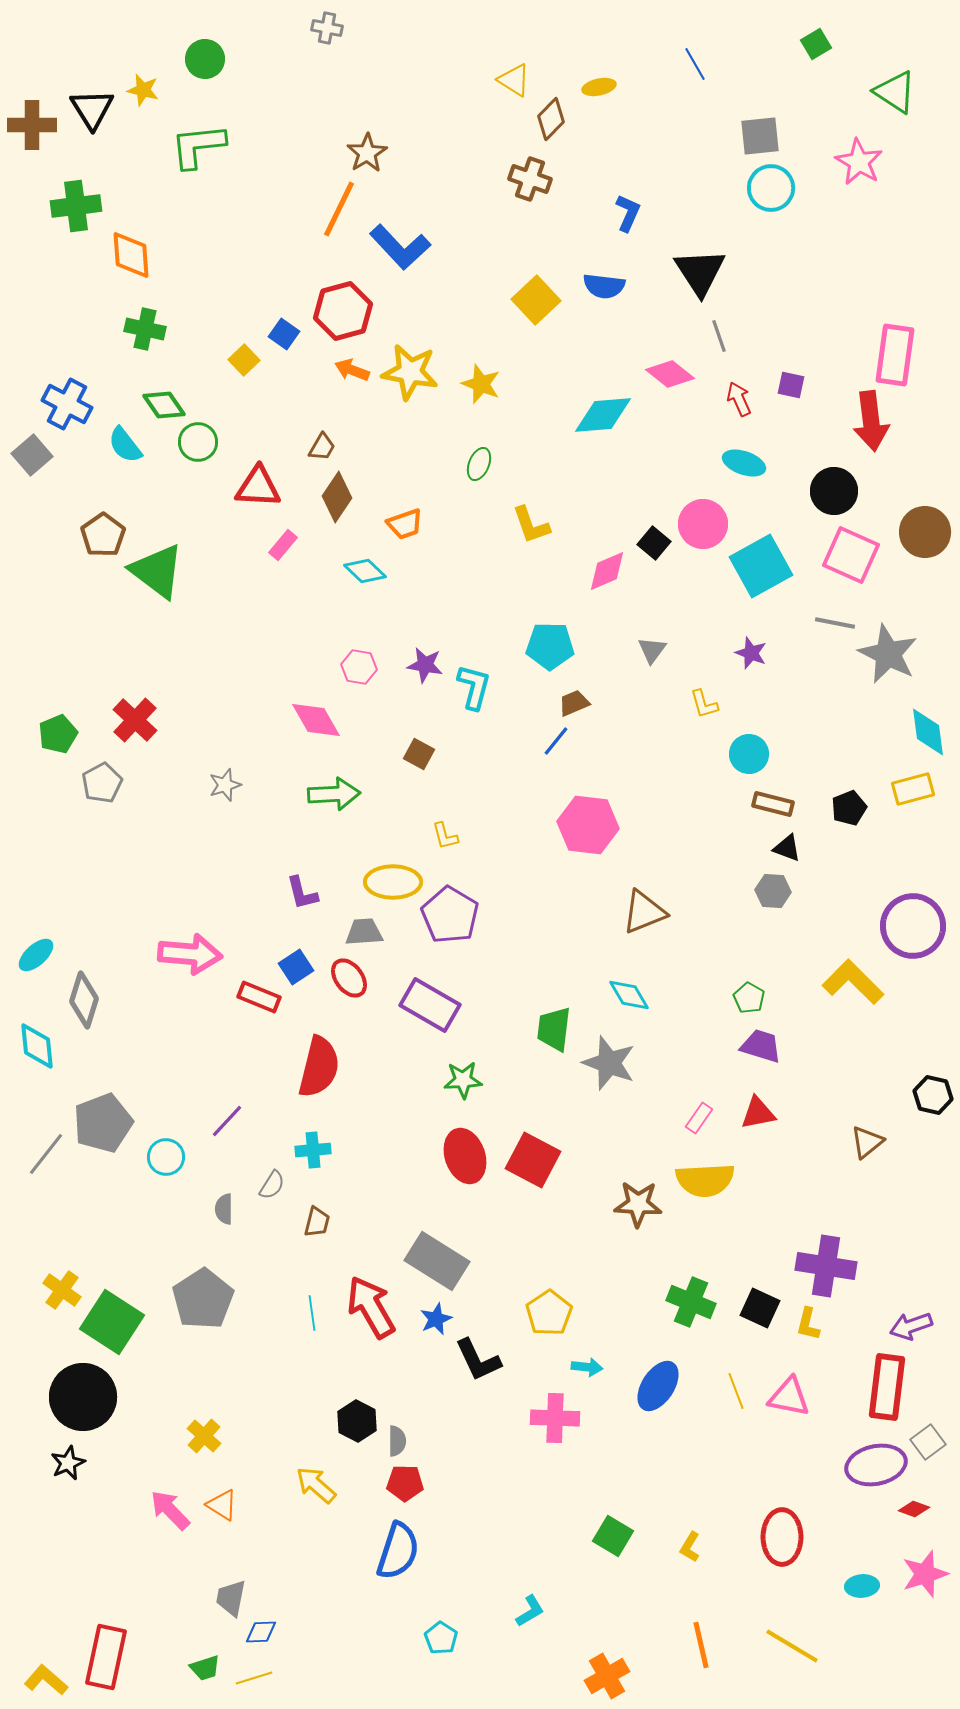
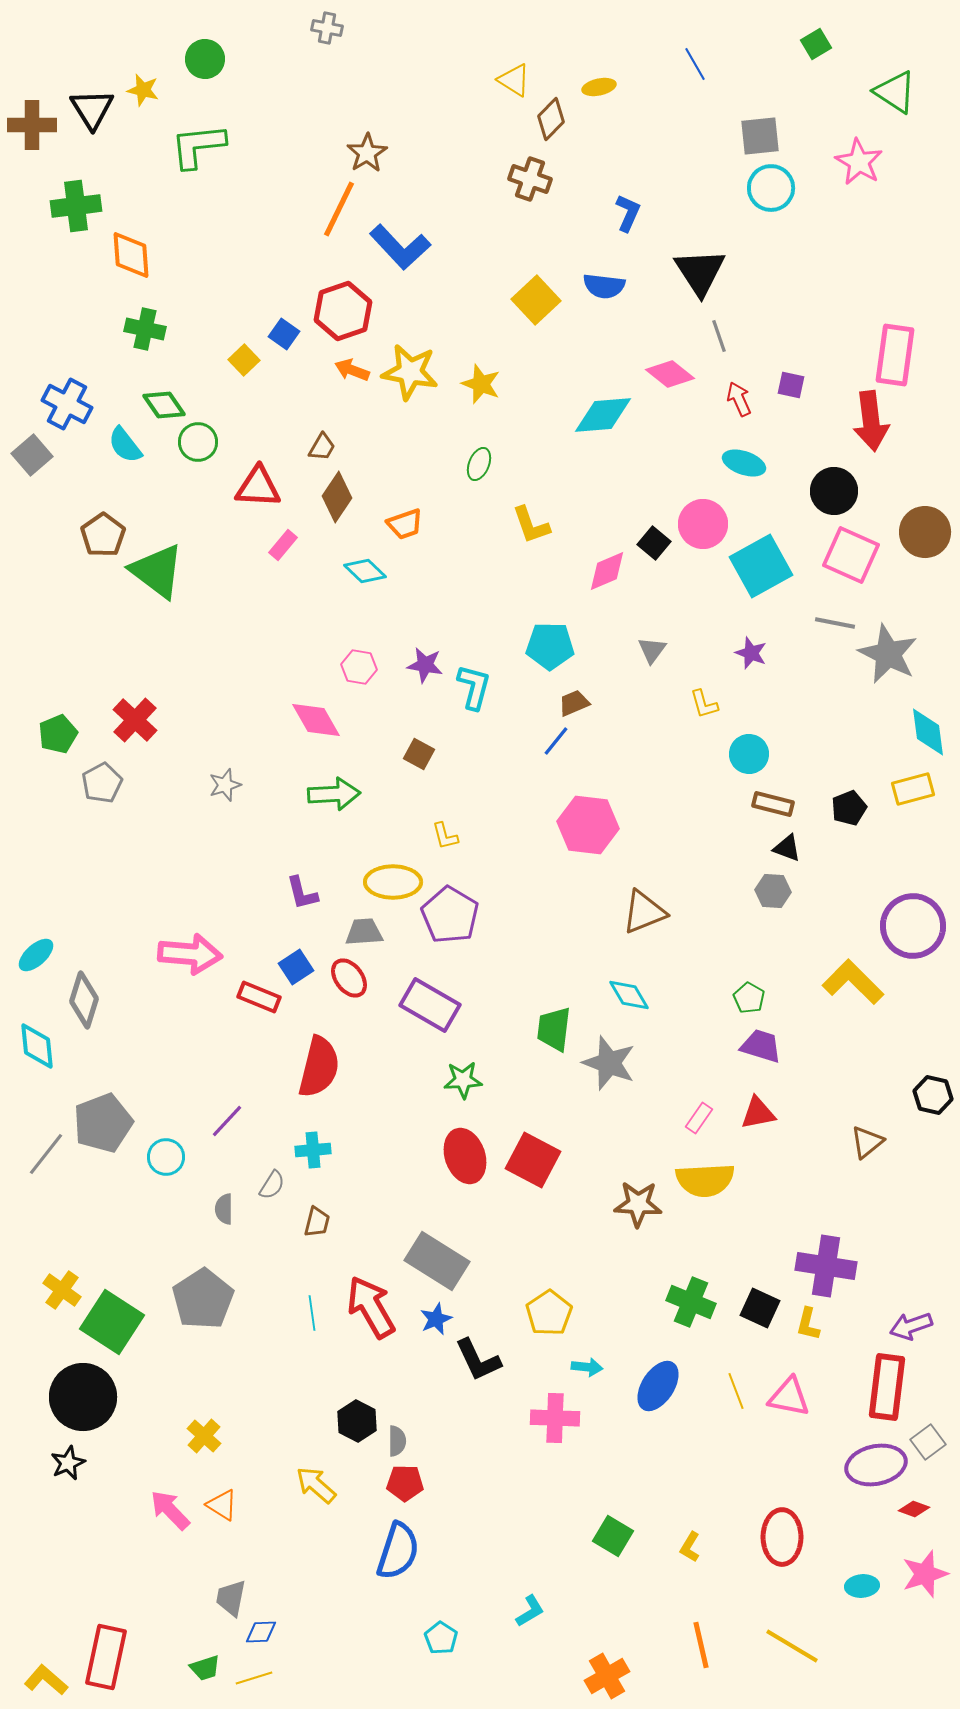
red hexagon at (343, 311): rotated 4 degrees counterclockwise
